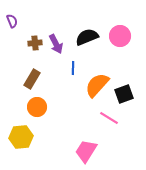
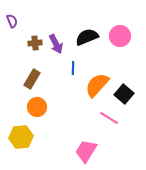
black square: rotated 30 degrees counterclockwise
